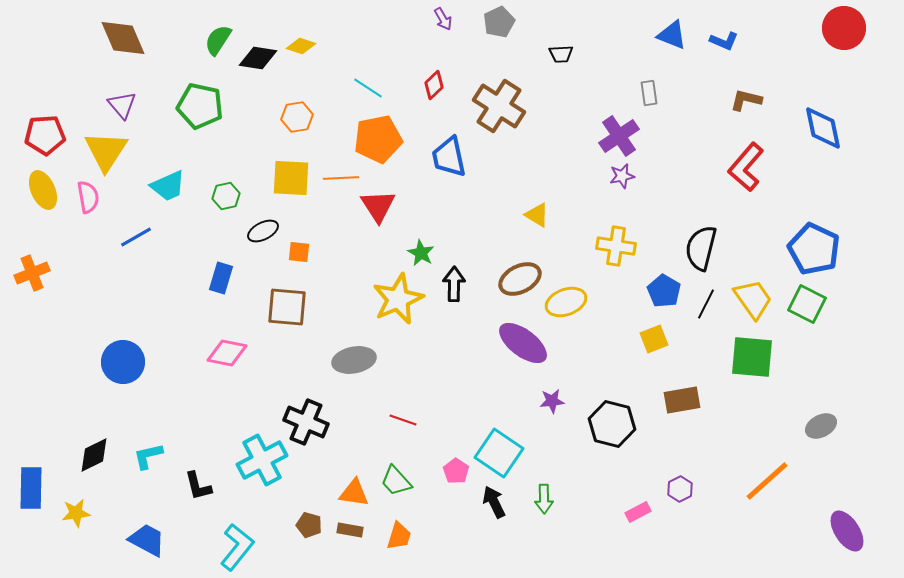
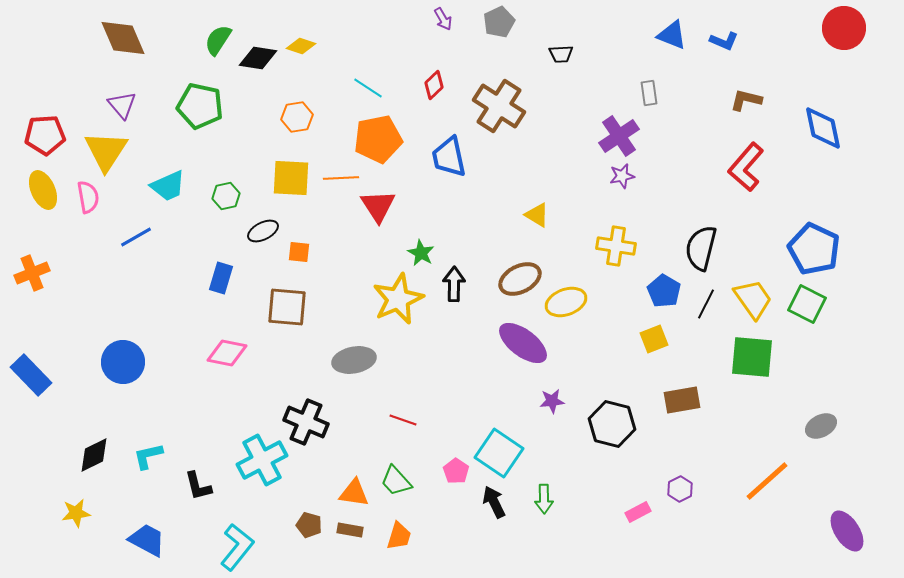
blue rectangle at (31, 488): moved 113 px up; rotated 45 degrees counterclockwise
